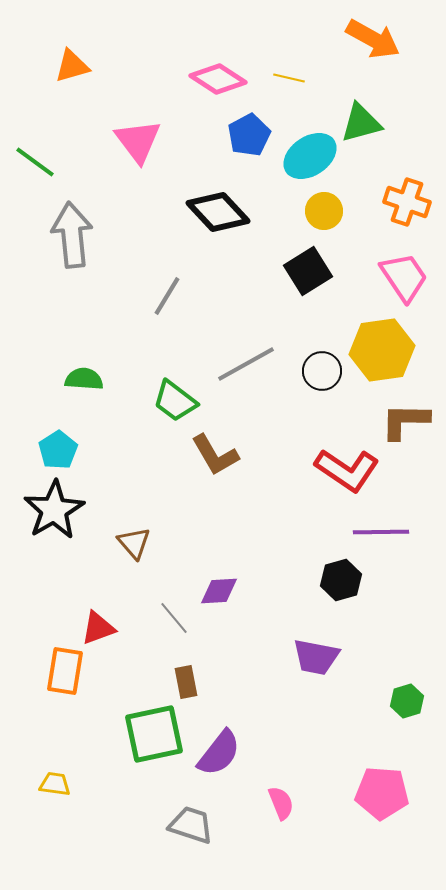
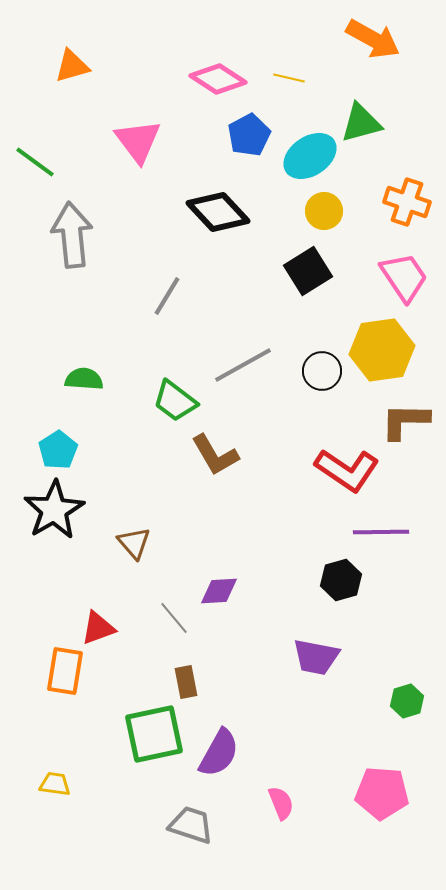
gray line at (246, 364): moved 3 px left, 1 px down
purple semicircle at (219, 753): rotated 9 degrees counterclockwise
